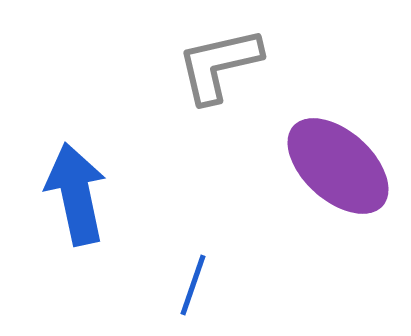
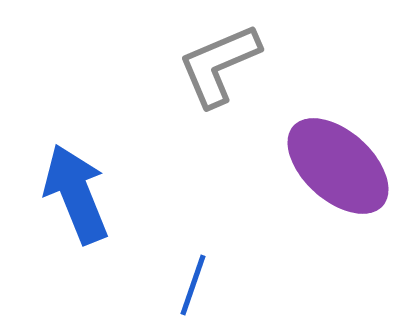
gray L-shape: rotated 10 degrees counterclockwise
blue arrow: rotated 10 degrees counterclockwise
